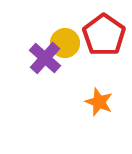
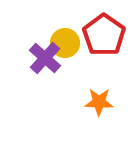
orange star: rotated 20 degrees counterclockwise
